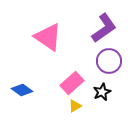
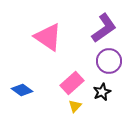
yellow triangle: rotated 16 degrees counterclockwise
